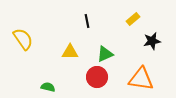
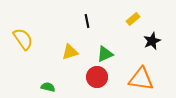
black star: rotated 12 degrees counterclockwise
yellow triangle: rotated 18 degrees counterclockwise
